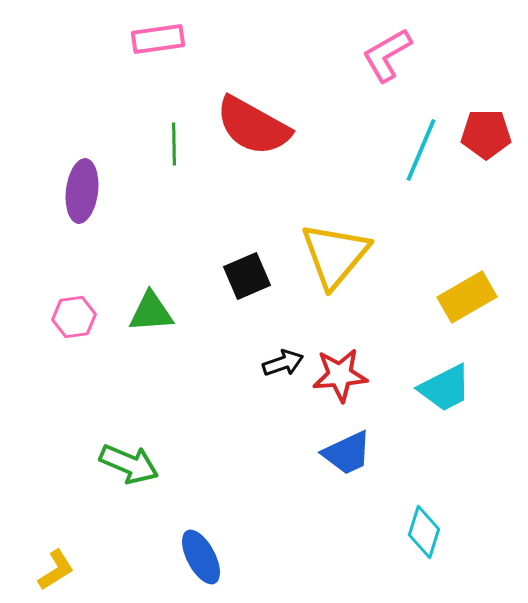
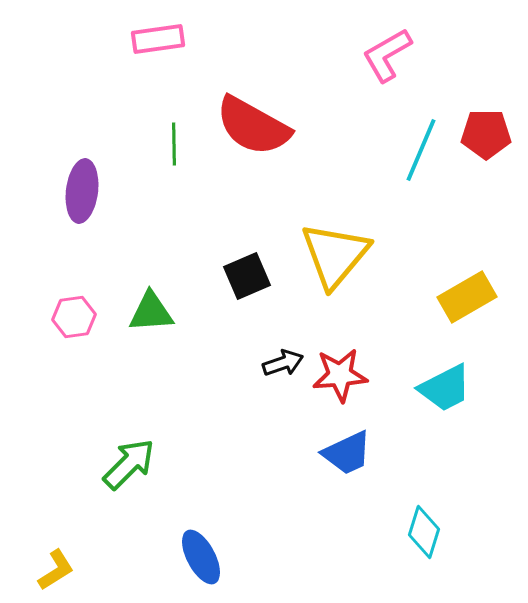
green arrow: rotated 68 degrees counterclockwise
